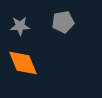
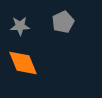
gray pentagon: rotated 15 degrees counterclockwise
